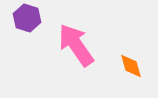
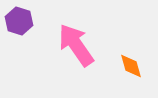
purple hexagon: moved 8 px left, 3 px down
